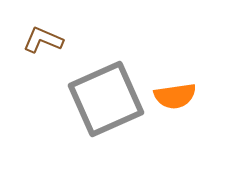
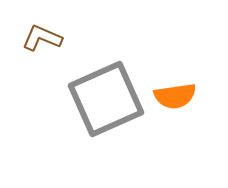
brown L-shape: moved 1 px left, 2 px up
